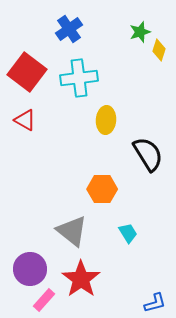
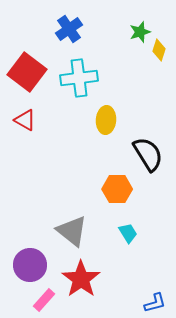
orange hexagon: moved 15 px right
purple circle: moved 4 px up
